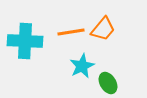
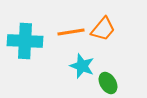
cyan star: rotated 25 degrees counterclockwise
